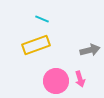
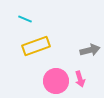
cyan line: moved 17 px left
yellow rectangle: moved 1 px down
